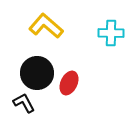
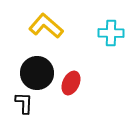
red ellipse: moved 2 px right
black L-shape: rotated 30 degrees clockwise
